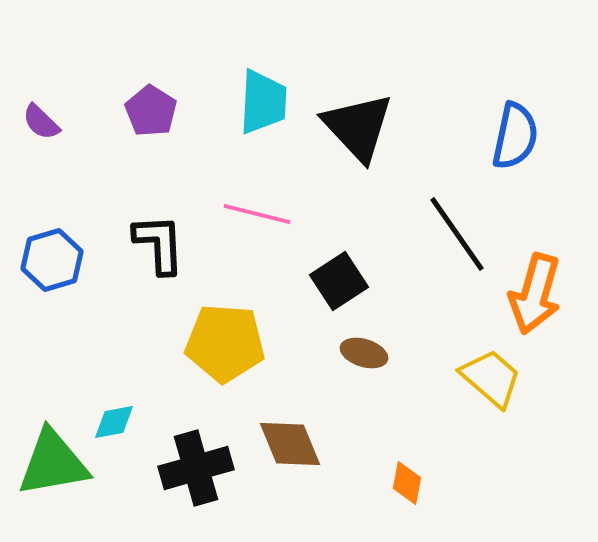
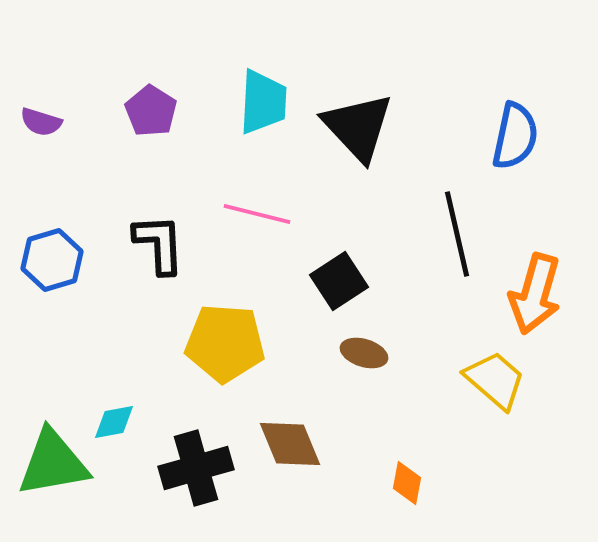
purple semicircle: rotated 27 degrees counterclockwise
black line: rotated 22 degrees clockwise
yellow trapezoid: moved 4 px right, 2 px down
